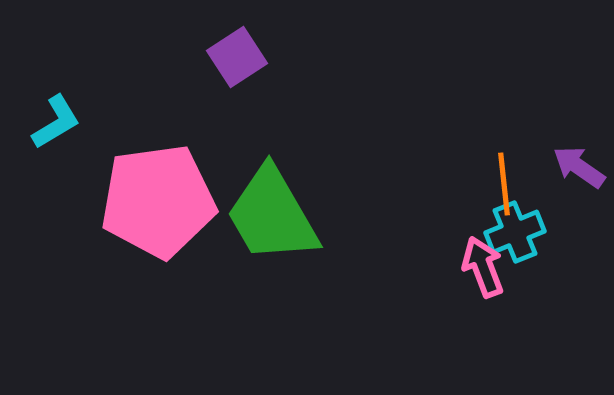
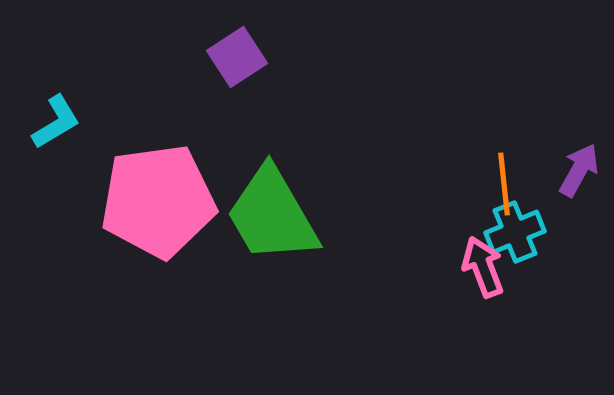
purple arrow: moved 3 px down; rotated 84 degrees clockwise
